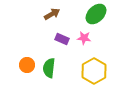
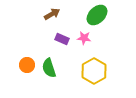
green ellipse: moved 1 px right, 1 px down
green semicircle: rotated 24 degrees counterclockwise
